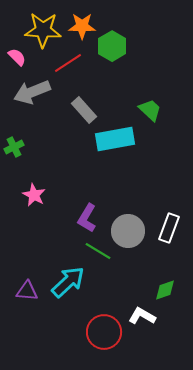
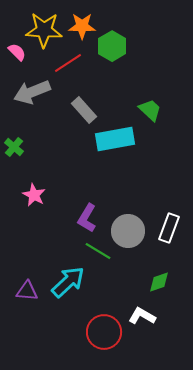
yellow star: moved 1 px right
pink semicircle: moved 5 px up
green cross: rotated 24 degrees counterclockwise
green diamond: moved 6 px left, 8 px up
